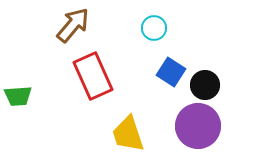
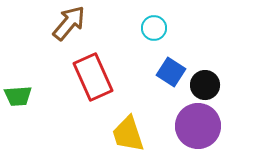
brown arrow: moved 4 px left, 2 px up
red rectangle: moved 1 px down
